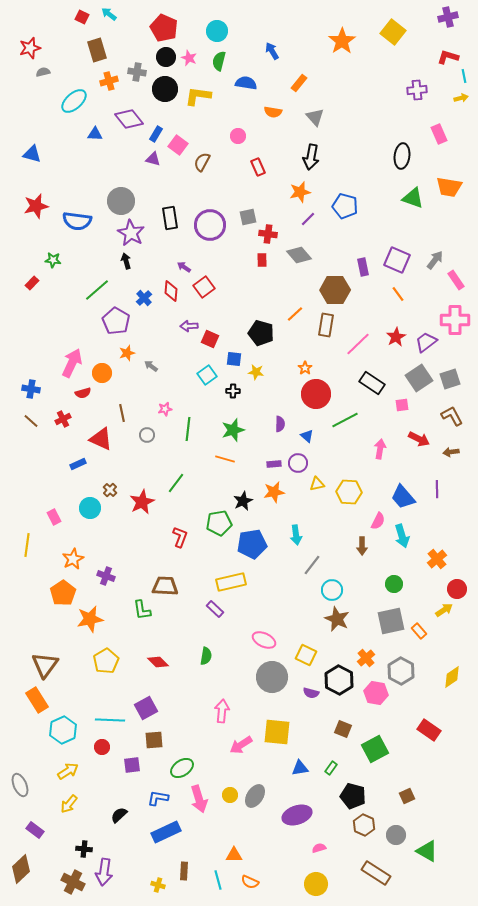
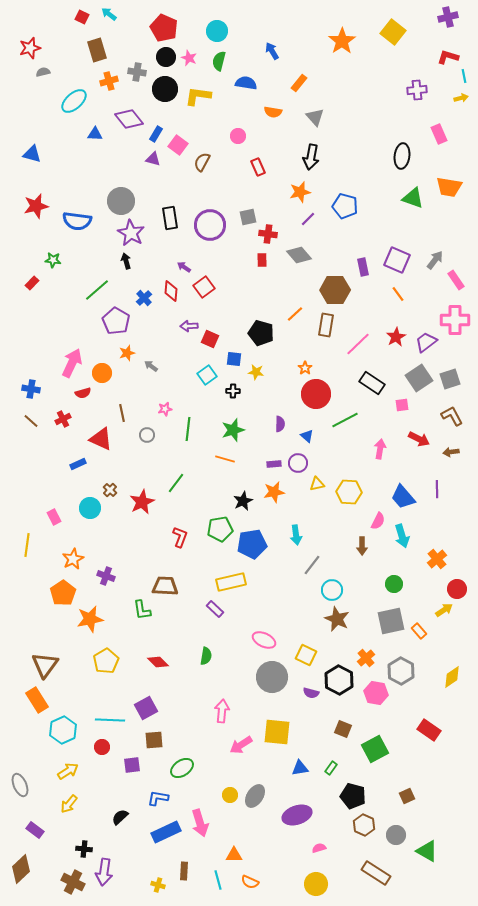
green pentagon at (219, 523): moved 1 px right, 6 px down
pink arrow at (199, 799): moved 1 px right, 24 px down
black semicircle at (119, 815): moved 1 px right, 2 px down
